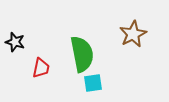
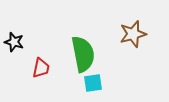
brown star: rotated 12 degrees clockwise
black star: moved 1 px left
green semicircle: moved 1 px right
